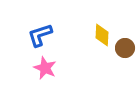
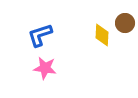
brown circle: moved 25 px up
pink star: rotated 15 degrees counterclockwise
